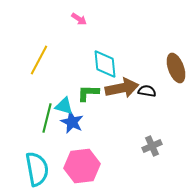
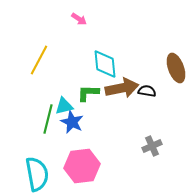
cyan triangle: rotated 30 degrees counterclockwise
green line: moved 1 px right, 1 px down
cyan semicircle: moved 5 px down
